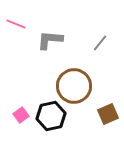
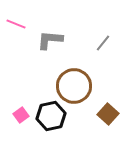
gray line: moved 3 px right
brown square: rotated 25 degrees counterclockwise
